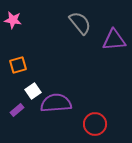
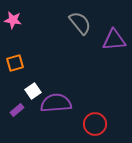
orange square: moved 3 px left, 2 px up
